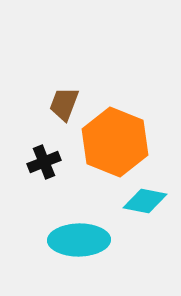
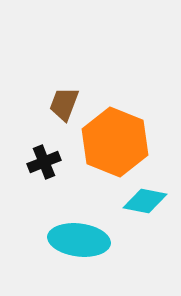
cyan ellipse: rotated 8 degrees clockwise
